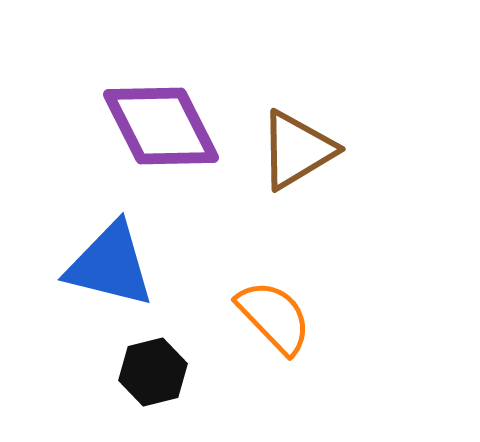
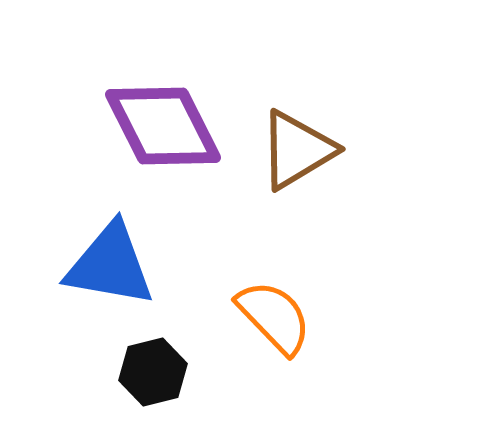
purple diamond: moved 2 px right
blue triangle: rotated 4 degrees counterclockwise
